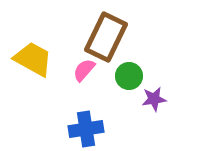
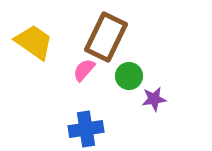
yellow trapezoid: moved 1 px right, 17 px up; rotated 6 degrees clockwise
